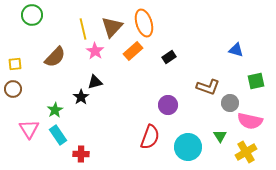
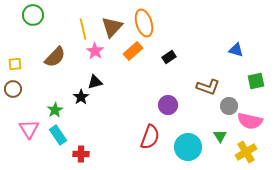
green circle: moved 1 px right
gray circle: moved 1 px left, 3 px down
